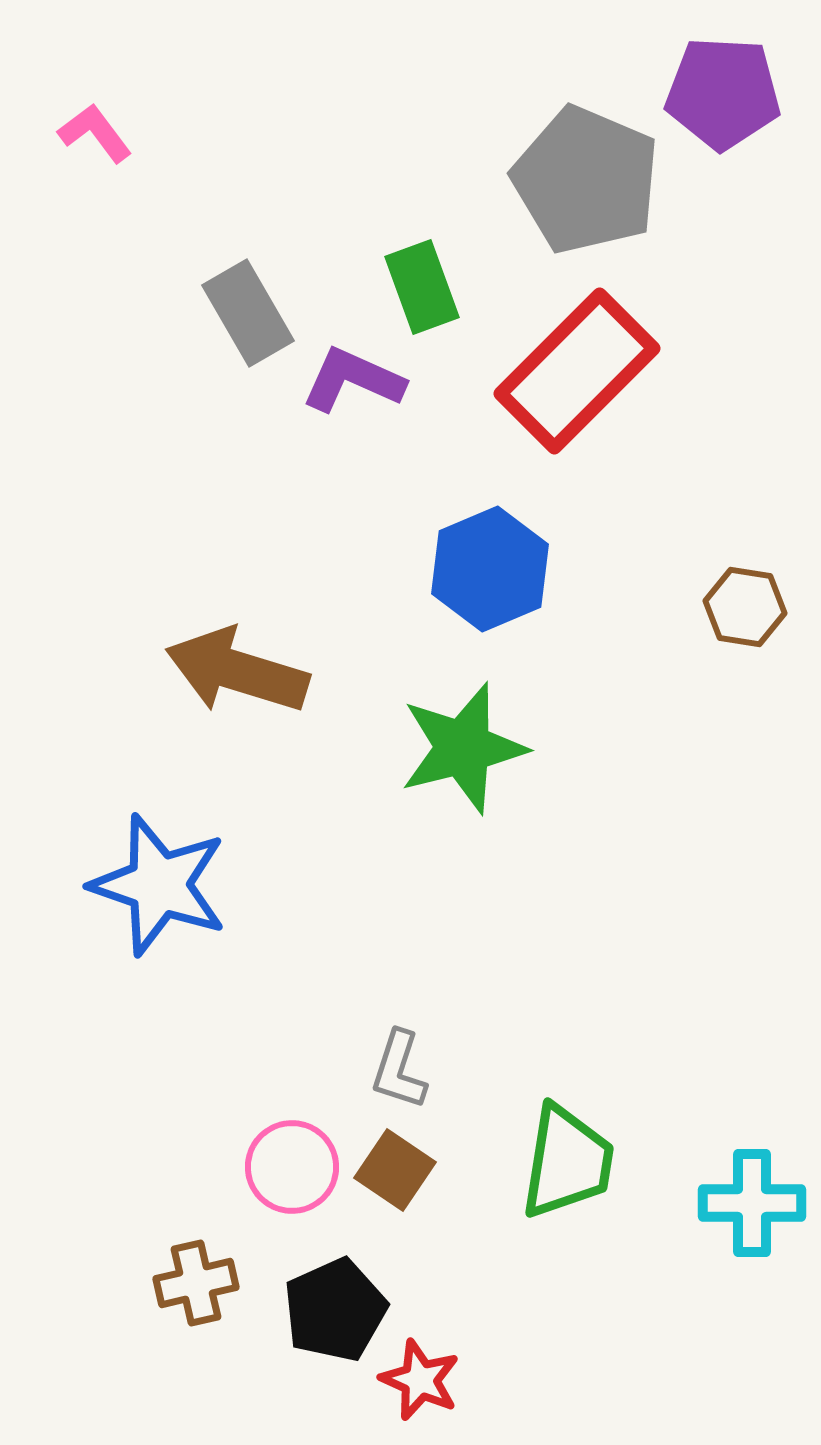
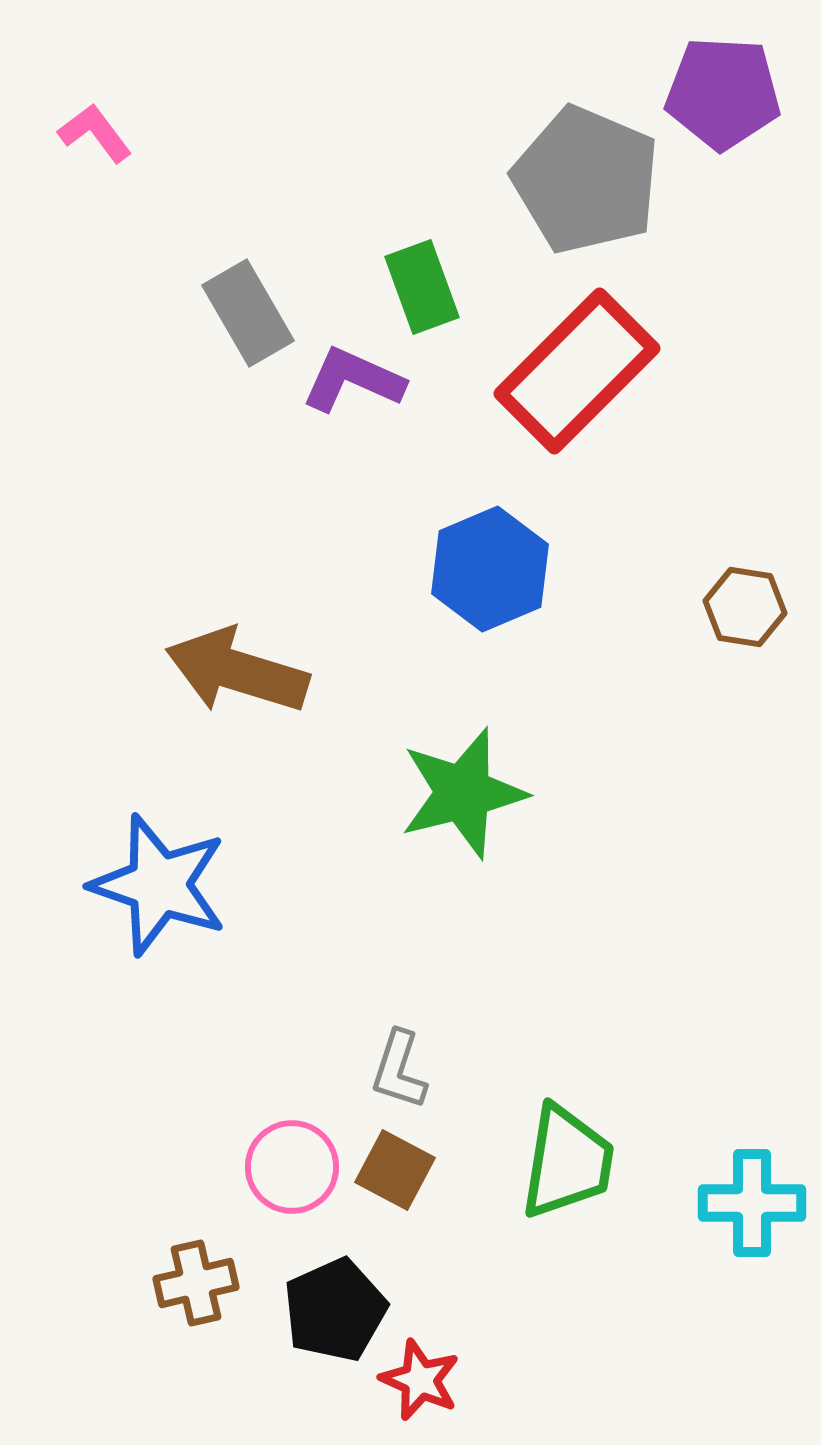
green star: moved 45 px down
brown square: rotated 6 degrees counterclockwise
